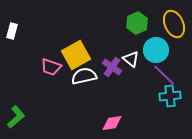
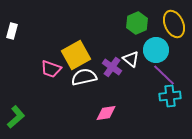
pink trapezoid: moved 2 px down
white semicircle: moved 1 px down
pink diamond: moved 6 px left, 10 px up
